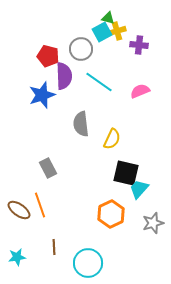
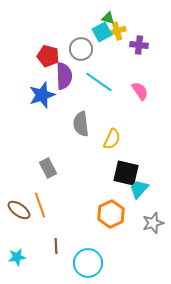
pink semicircle: rotated 78 degrees clockwise
brown line: moved 2 px right, 1 px up
